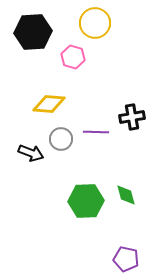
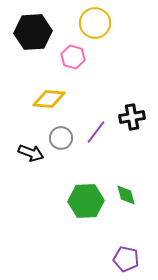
yellow diamond: moved 5 px up
purple line: rotated 55 degrees counterclockwise
gray circle: moved 1 px up
